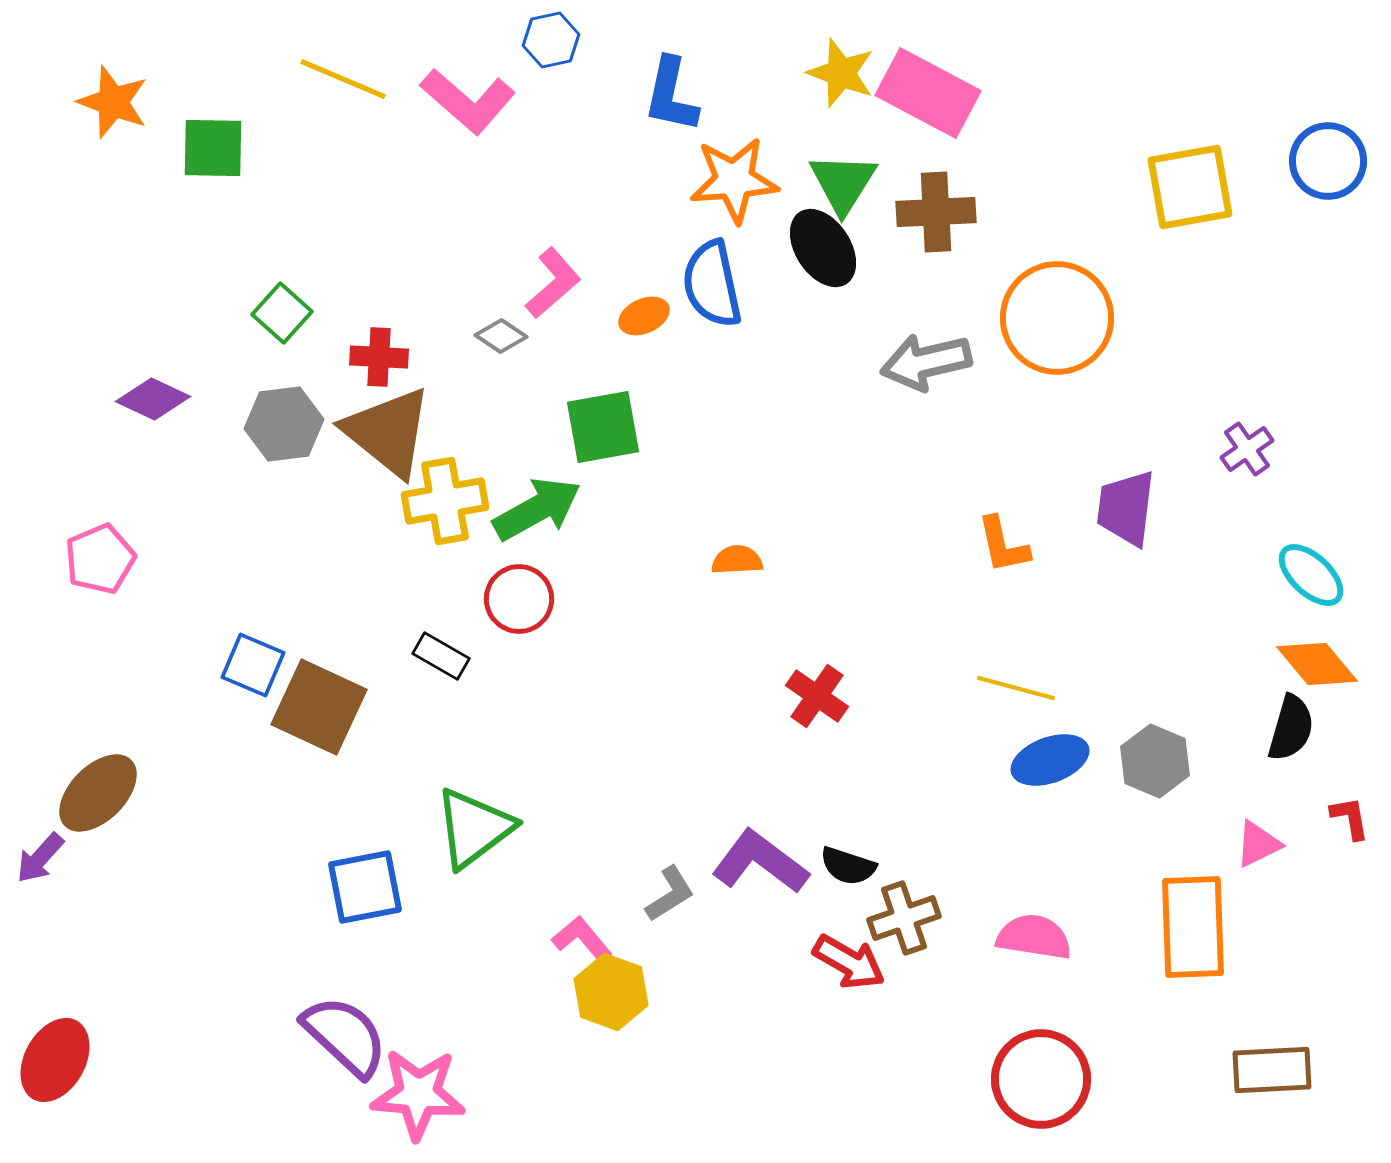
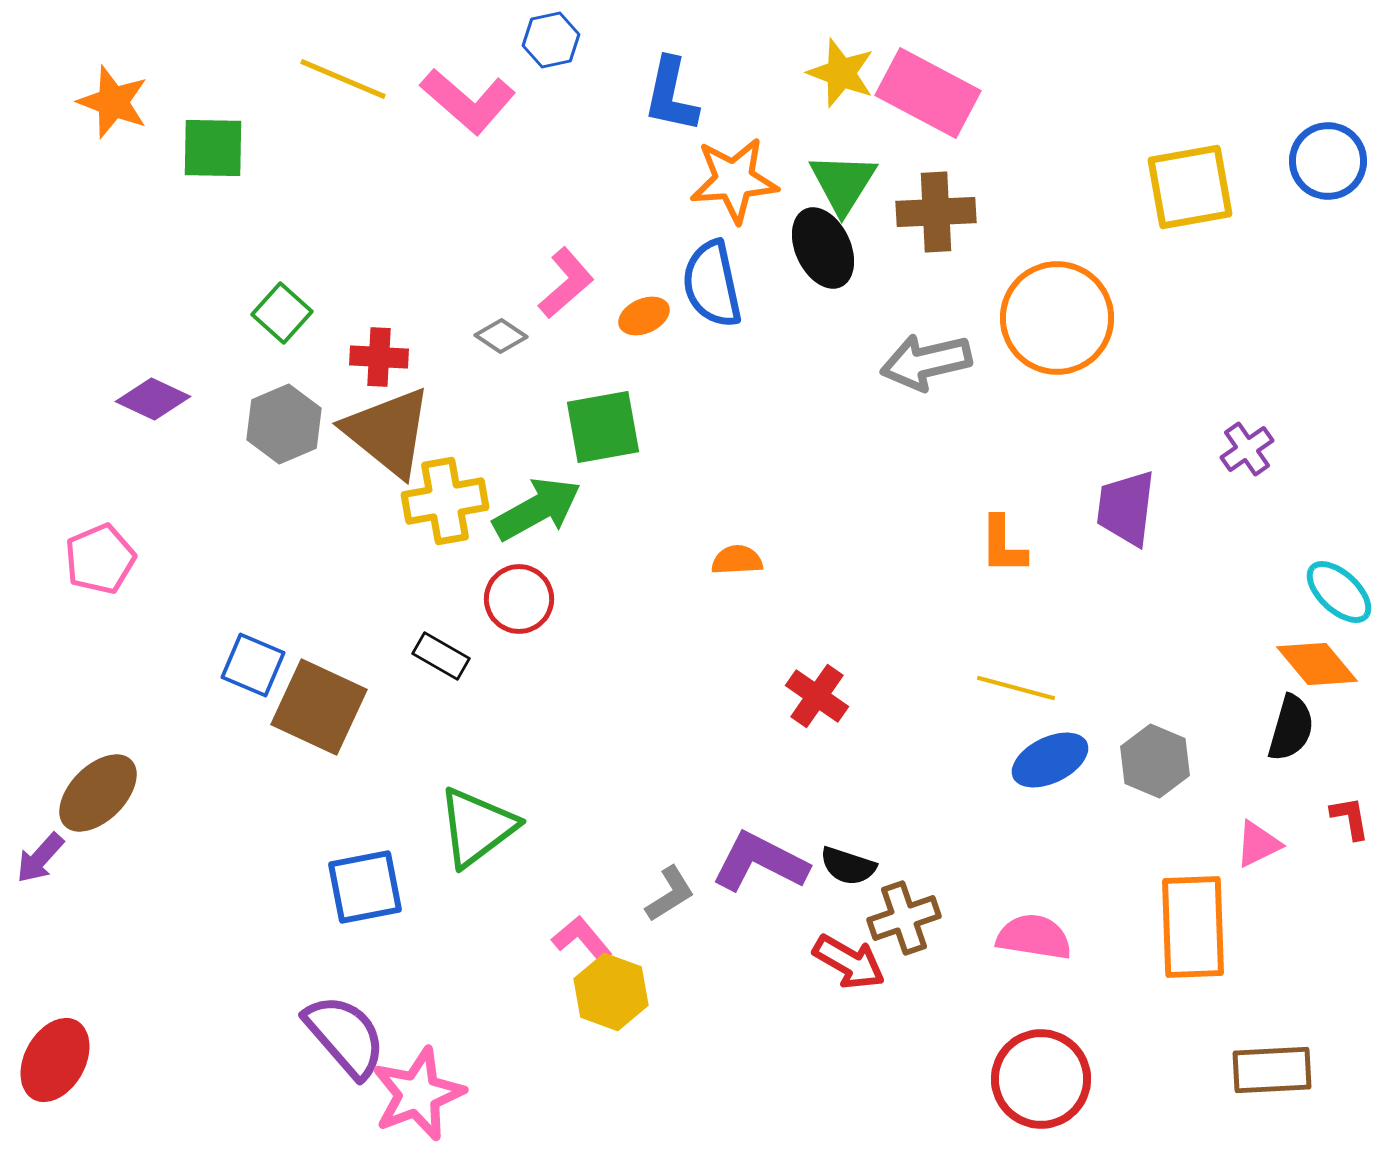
black ellipse at (823, 248): rotated 8 degrees clockwise
pink L-shape at (553, 283): moved 13 px right
gray hexagon at (284, 424): rotated 16 degrees counterclockwise
orange L-shape at (1003, 545): rotated 12 degrees clockwise
cyan ellipse at (1311, 575): moved 28 px right, 17 px down
blue ellipse at (1050, 760): rotated 6 degrees counterclockwise
green triangle at (474, 828): moved 3 px right, 1 px up
purple L-shape at (760, 862): rotated 10 degrees counterclockwise
purple semicircle at (345, 1036): rotated 6 degrees clockwise
pink star at (418, 1094): rotated 26 degrees counterclockwise
